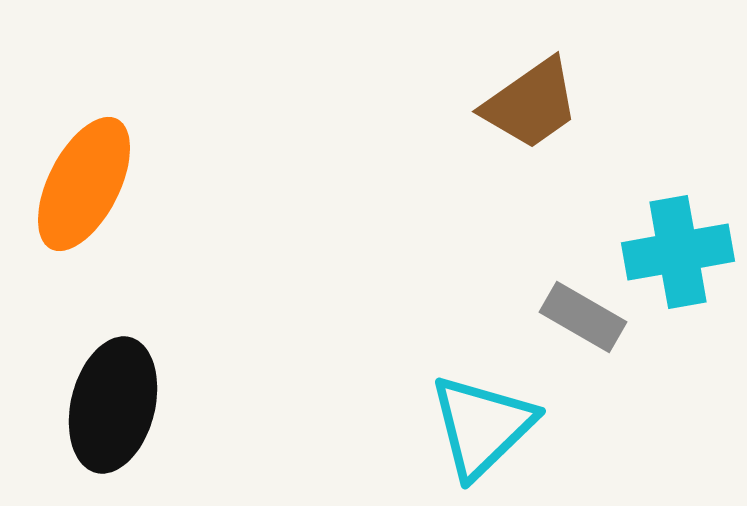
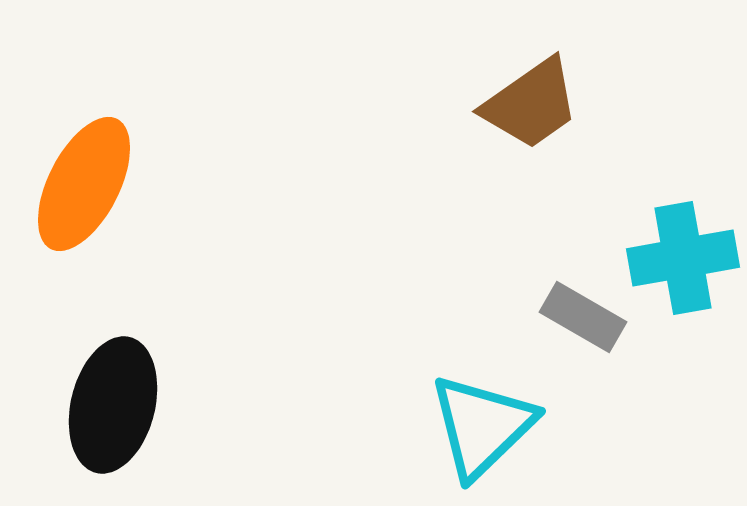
cyan cross: moved 5 px right, 6 px down
